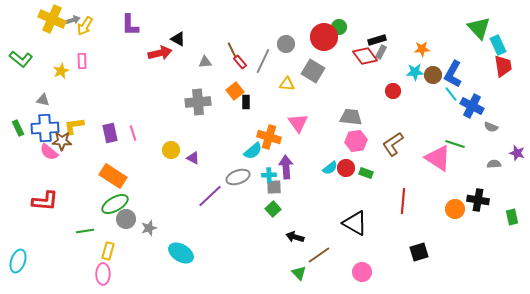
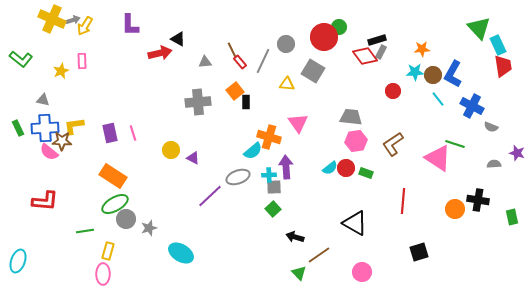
cyan line at (451, 94): moved 13 px left, 5 px down
